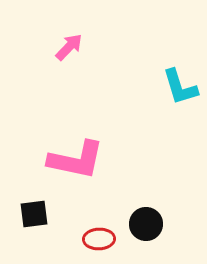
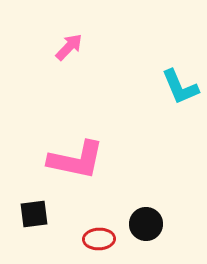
cyan L-shape: rotated 6 degrees counterclockwise
